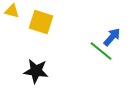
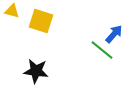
yellow square: moved 1 px up
blue arrow: moved 2 px right, 3 px up
green line: moved 1 px right, 1 px up
